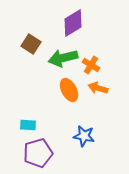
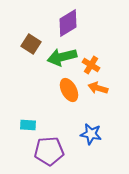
purple diamond: moved 5 px left
green arrow: moved 1 px left, 1 px up
blue star: moved 7 px right, 2 px up
purple pentagon: moved 11 px right, 2 px up; rotated 12 degrees clockwise
